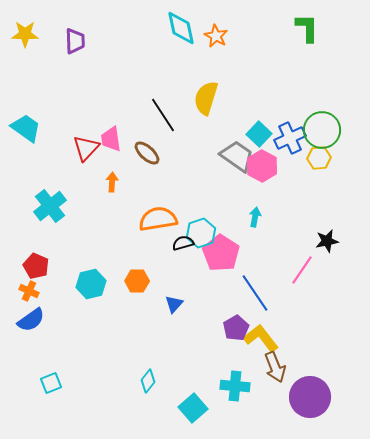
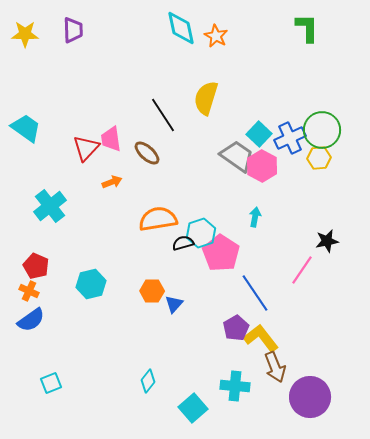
purple trapezoid at (75, 41): moved 2 px left, 11 px up
orange arrow at (112, 182): rotated 66 degrees clockwise
orange hexagon at (137, 281): moved 15 px right, 10 px down
